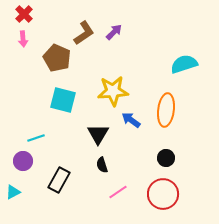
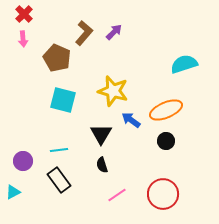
brown L-shape: rotated 15 degrees counterclockwise
yellow star: rotated 20 degrees clockwise
orange ellipse: rotated 60 degrees clockwise
black triangle: moved 3 px right
cyan line: moved 23 px right, 12 px down; rotated 12 degrees clockwise
black circle: moved 17 px up
black rectangle: rotated 65 degrees counterclockwise
pink line: moved 1 px left, 3 px down
